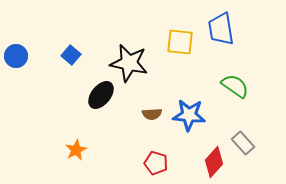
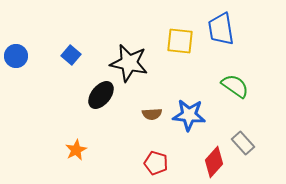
yellow square: moved 1 px up
